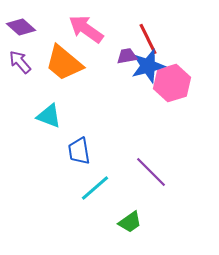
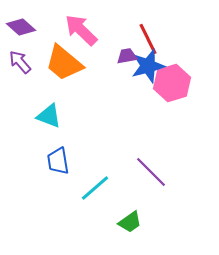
pink arrow: moved 5 px left, 1 px down; rotated 9 degrees clockwise
blue trapezoid: moved 21 px left, 10 px down
